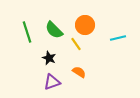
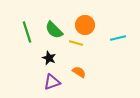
yellow line: moved 1 px up; rotated 40 degrees counterclockwise
